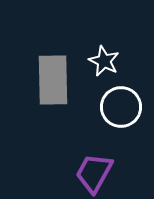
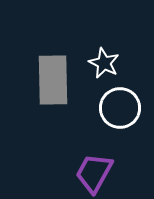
white star: moved 2 px down
white circle: moved 1 px left, 1 px down
